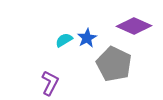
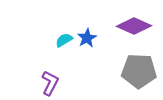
gray pentagon: moved 25 px right, 7 px down; rotated 24 degrees counterclockwise
